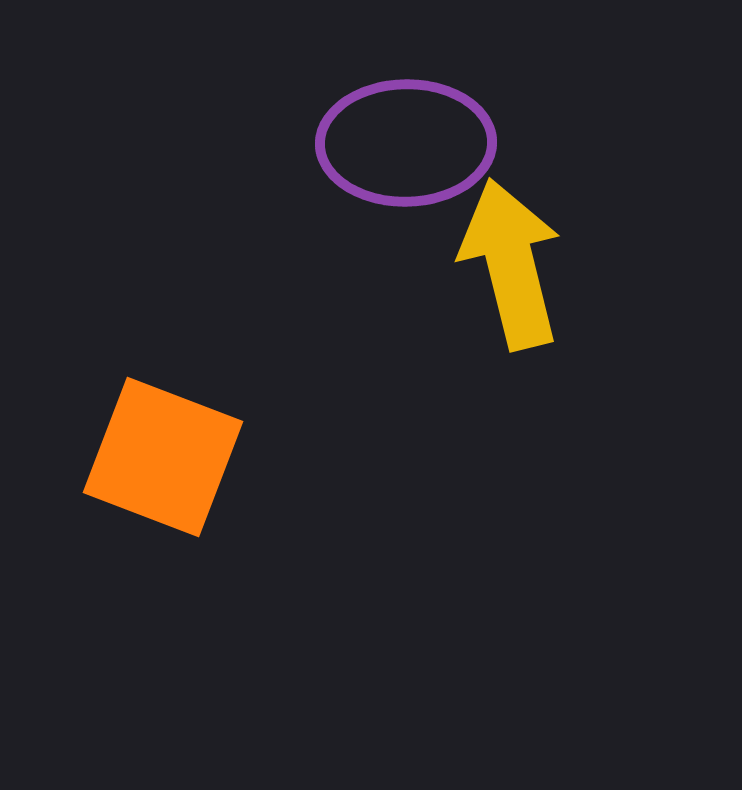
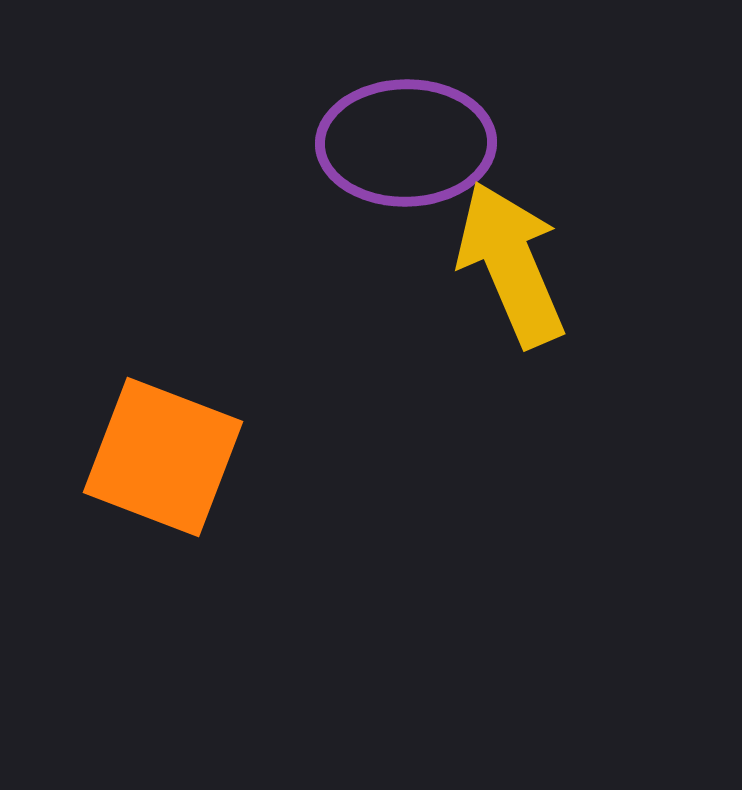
yellow arrow: rotated 9 degrees counterclockwise
